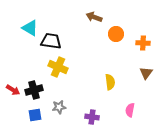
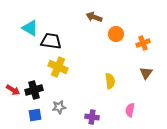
orange cross: rotated 24 degrees counterclockwise
yellow semicircle: moved 1 px up
